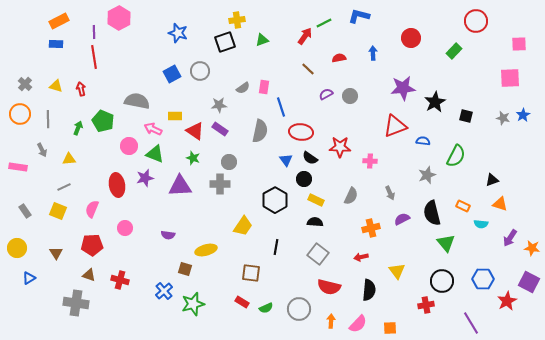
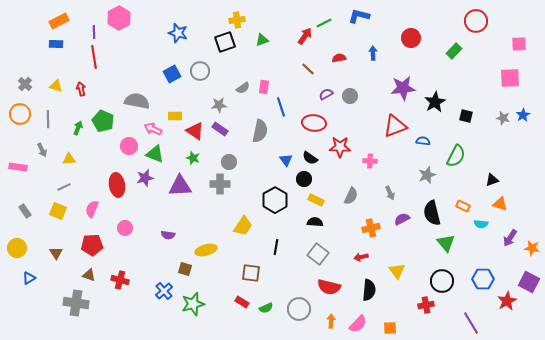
red ellipse at (301, 132): moved 13 px right, 9 px up
